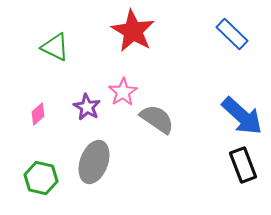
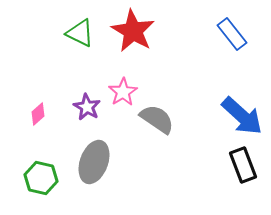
blue rectangle: rotated 8 degrees clockwise
green triangle: moved 25 px right, 14 px up
